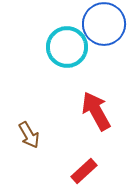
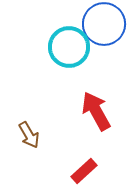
cyan circle: moved 2 px right
